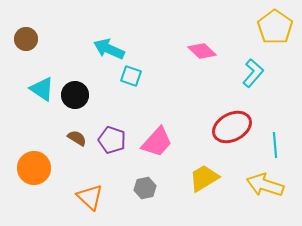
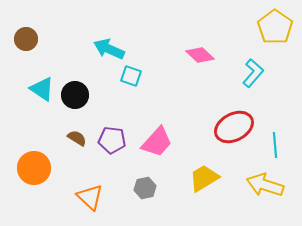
pink diamond: moved 2 px left, 4 px down
red ellipse: moved 2 px right
purple pentagon: rotated 12 degrees counterclockwise
